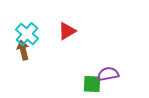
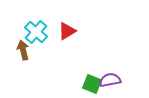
cyan cross: moved 9 px right, 2 px up
purple semicircle: moved 2 px right, 6 px down
green square: rotated 18 degrees clockwise
